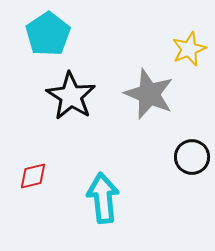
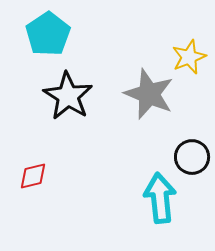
yellow star: moved 8 px down
black star: moved 3 px left
cyan arrow: moved 57 px right
